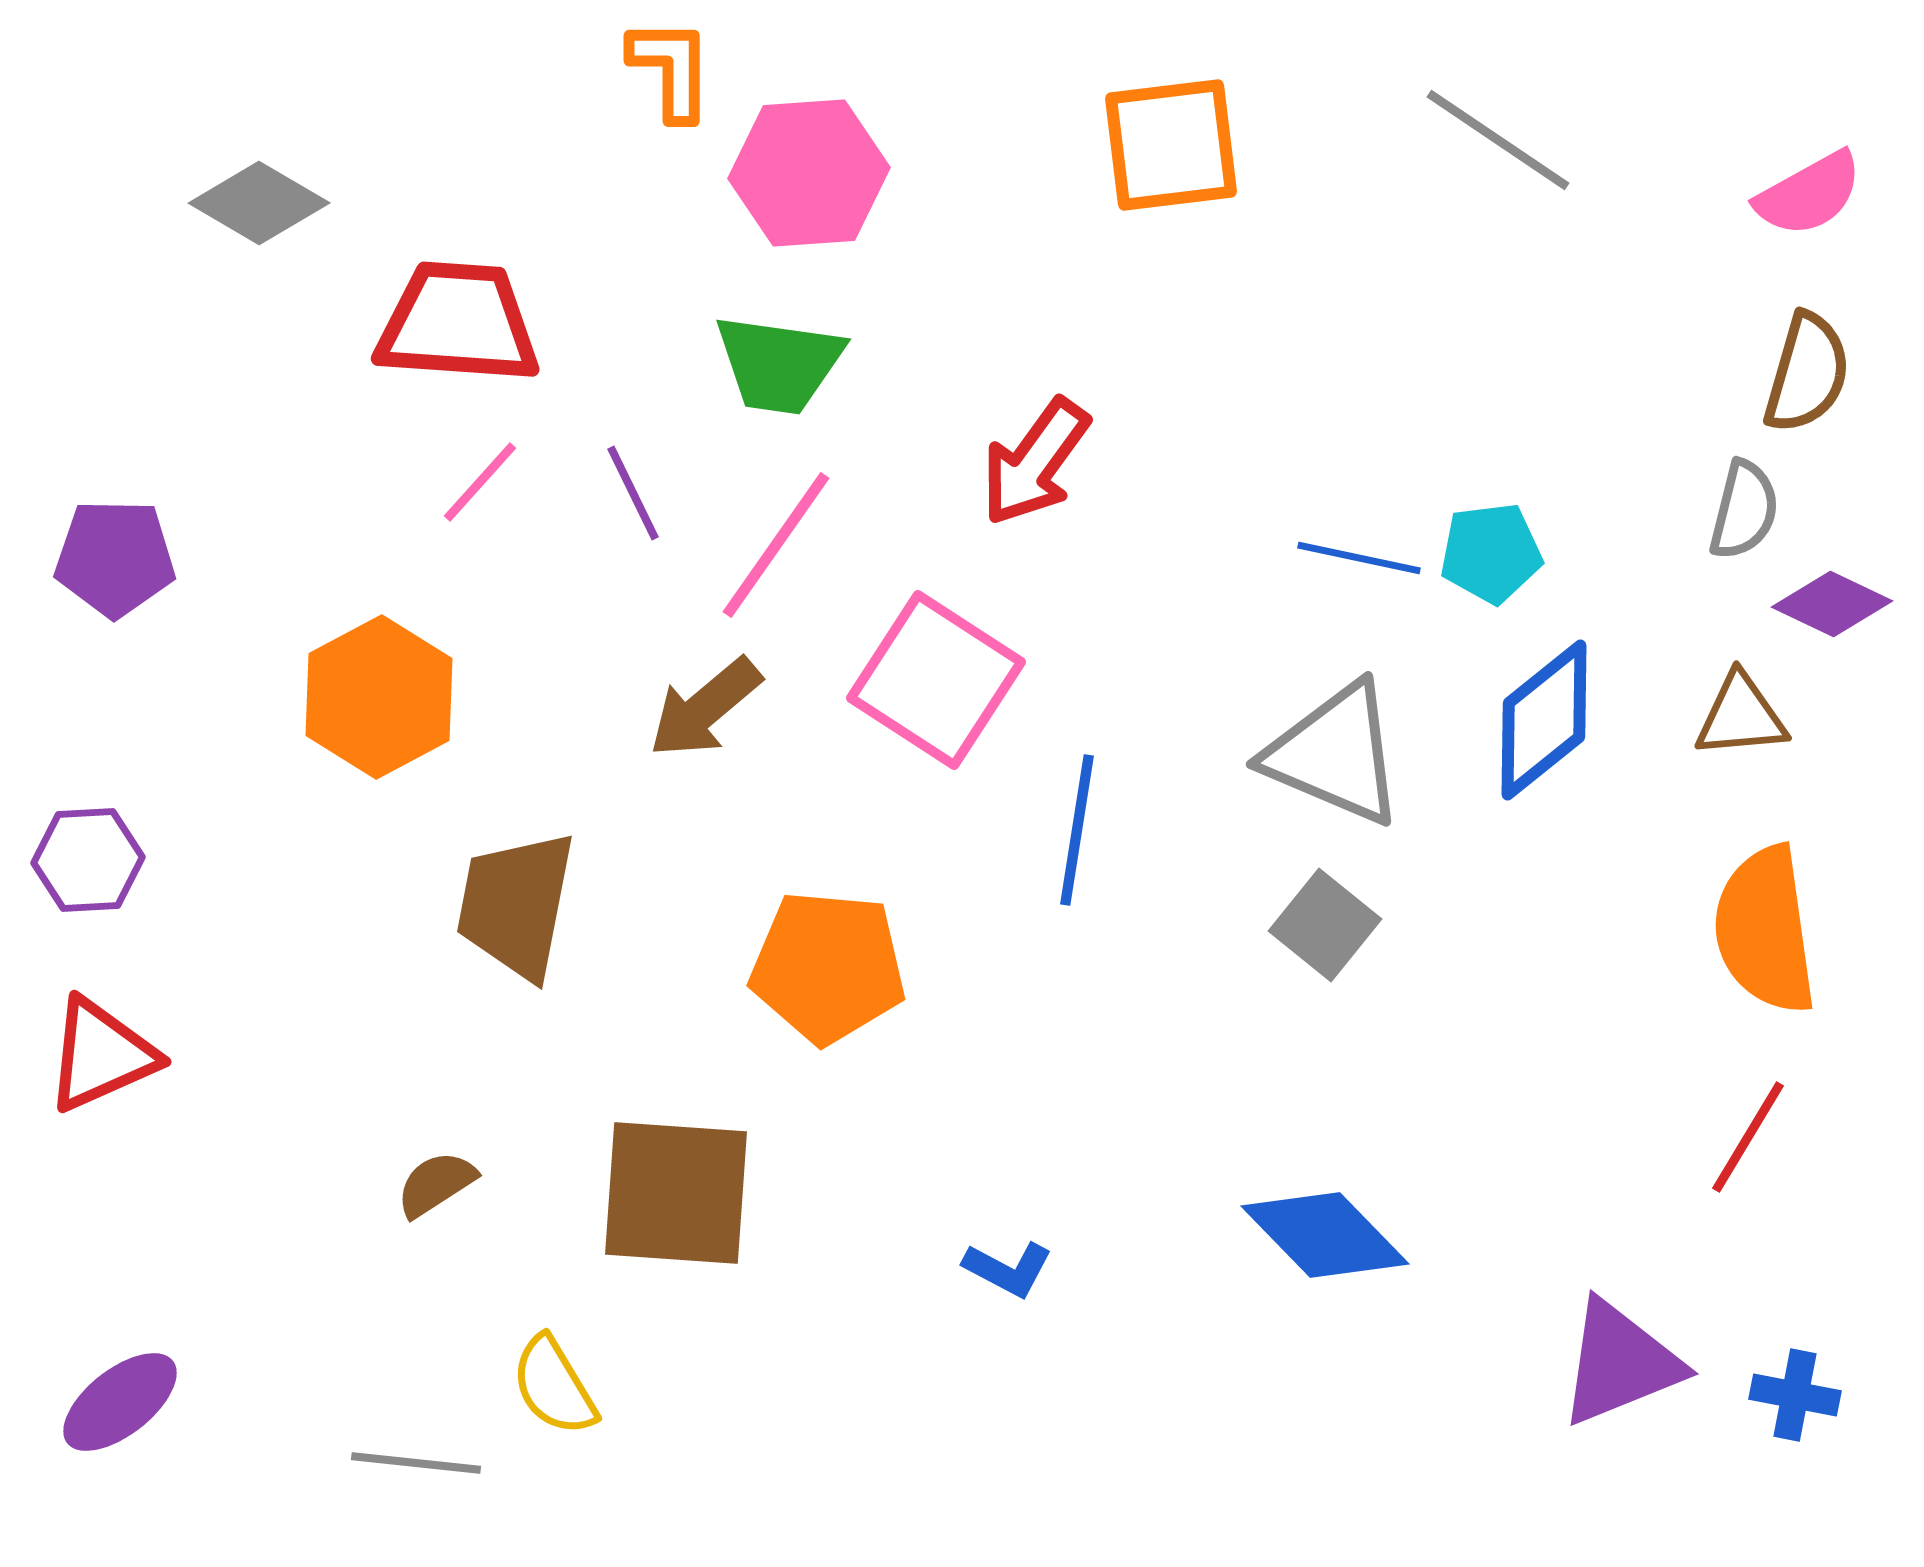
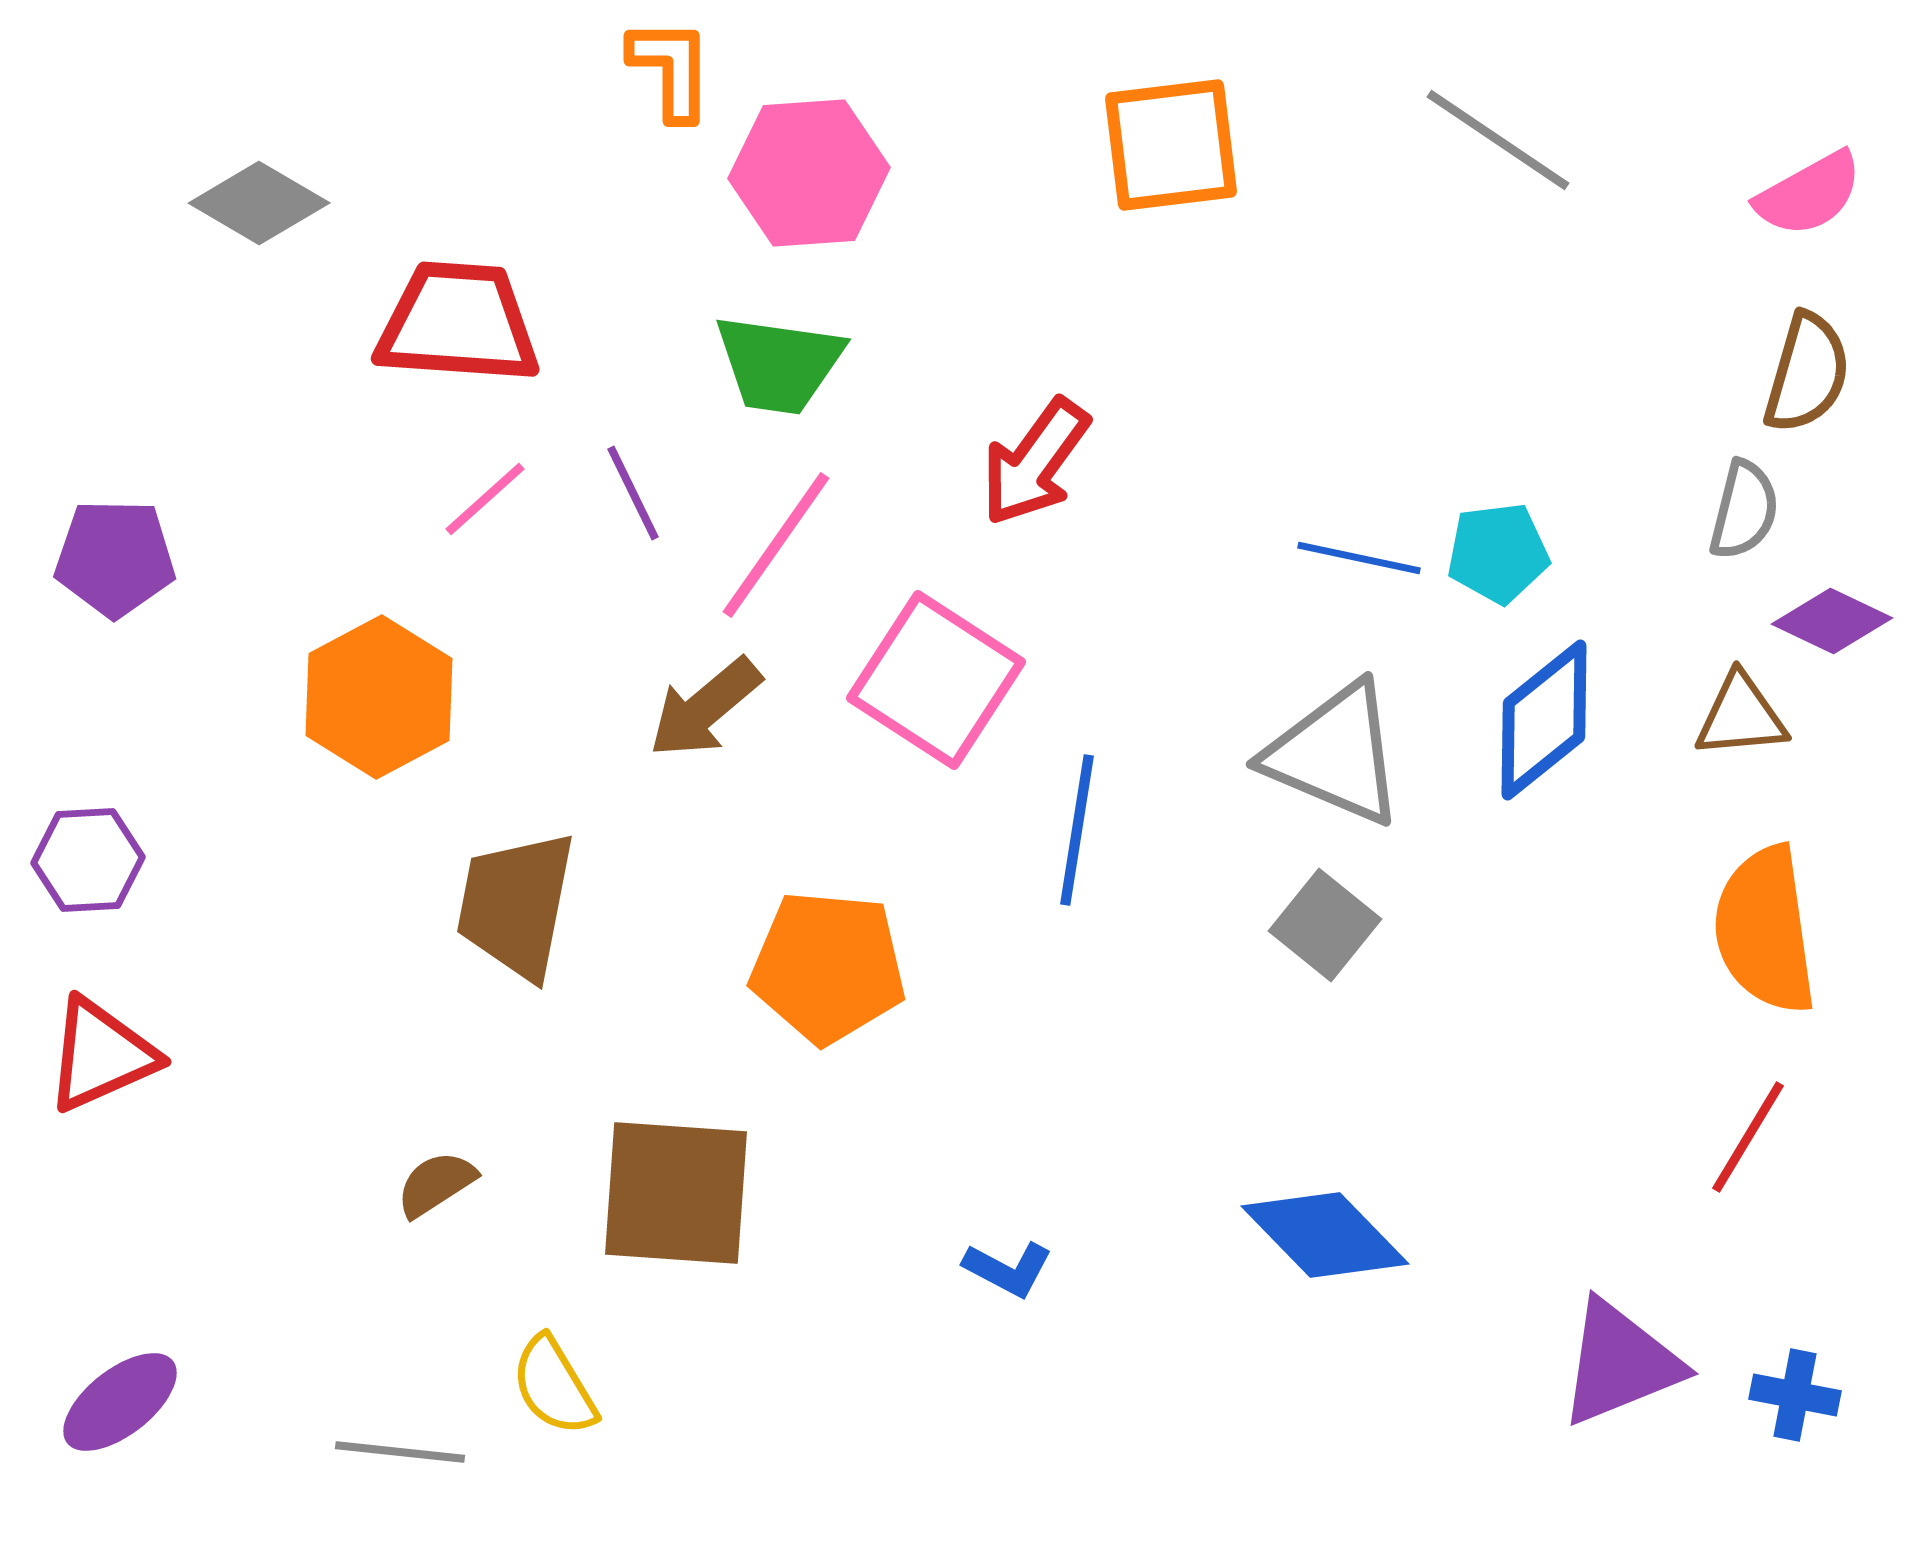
pink line at (480, 482): moved 5 px right, 17 px down; rotated 6 degrees clockwise
cyan pentagon at (1491, 553): moved 7 px right
purple diamond at (1832, 604): moved 17 px down
gray line at (416, 1463): moved 16 px left, 11 px up
